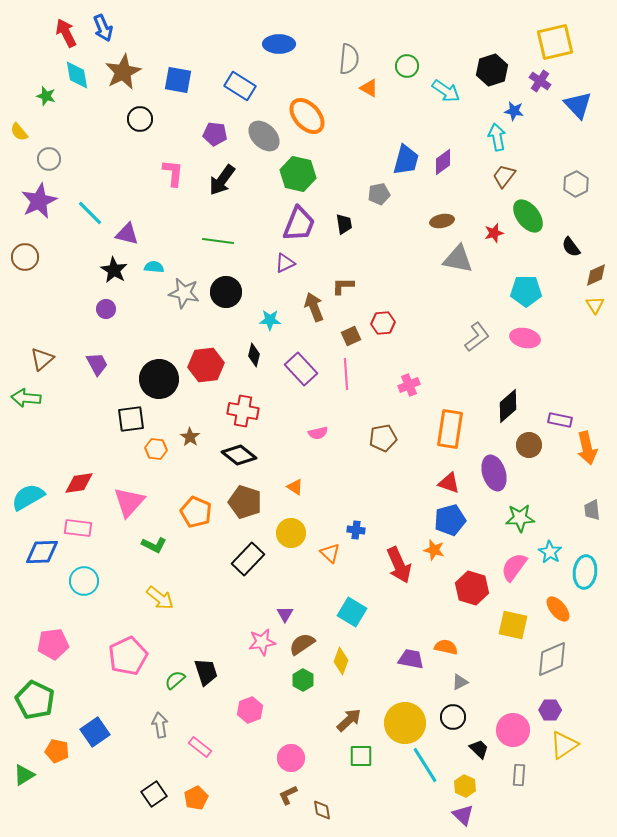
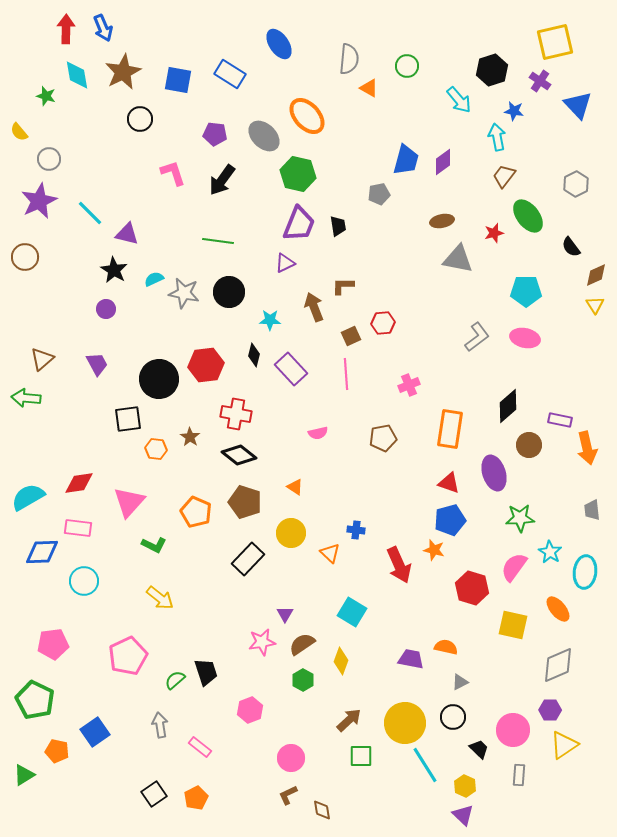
red arrow at (66, 33): moved 4 px up; rotated 28 degrees clockwise
blue ellipse at (279, 44): rotated 56 degrees clockwise
blue rectangle at (240, 86): moved 10 px left, 12 px up
cyan arrow at (446, 91): moved 13 px right, 9 px down; rotated 16 degrees clockwise
pink L-shape at (173, 173): rotated 24 degrees counterclockwise
black trapezoid at (344, 224): moved 6 px left, 2 px down
cyan semicircle at (154, 267): moved 12 px down; rotated 30 degrees counterclockwise
black circle at (226, 292): moved 3 px right
purple rectangle at (301, 369): moved 10 px left
red cross at (243, 411): moved 7 px left, 3 px down
black square at (131, 419): moved 3 px left
gray diamond at (552, 659): moved 6 px right, 6 px down
